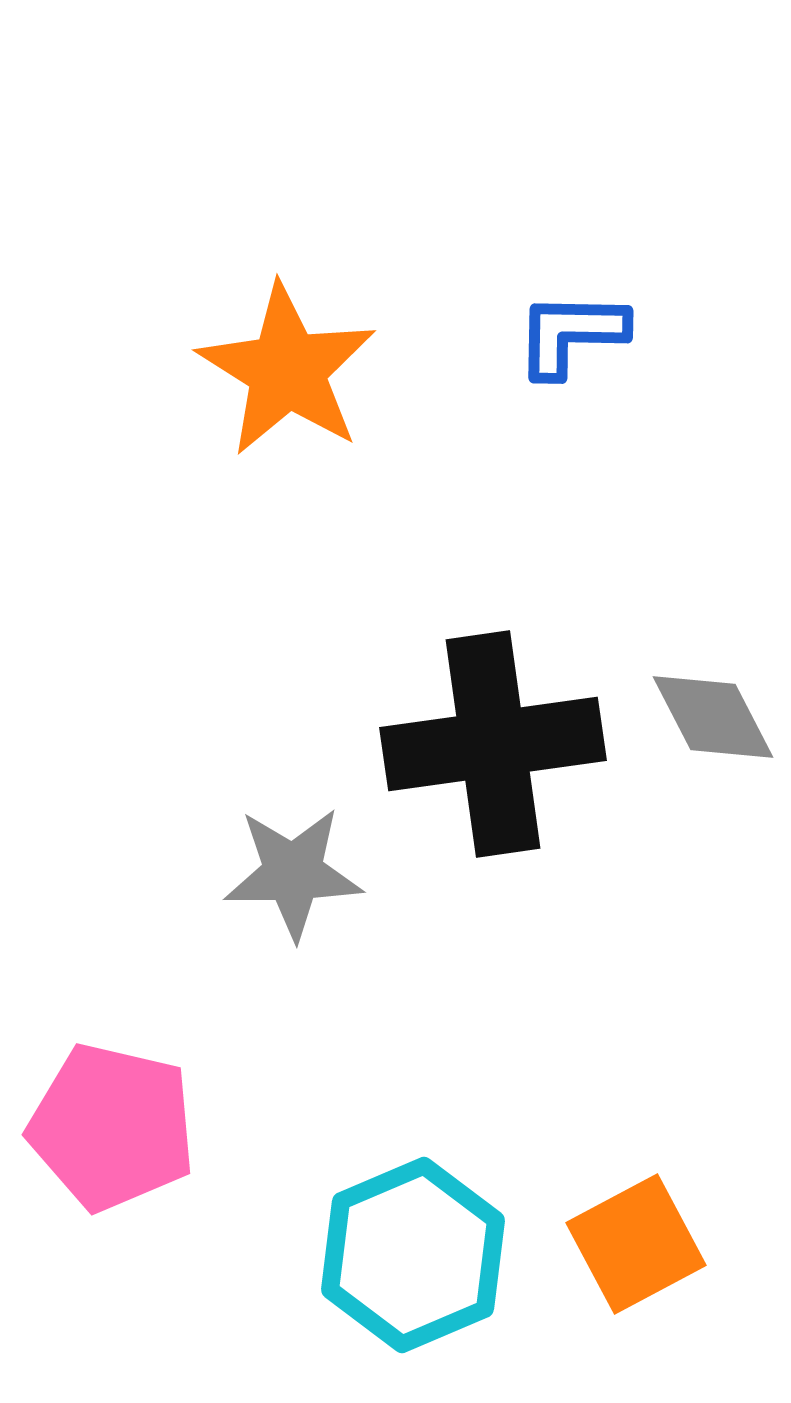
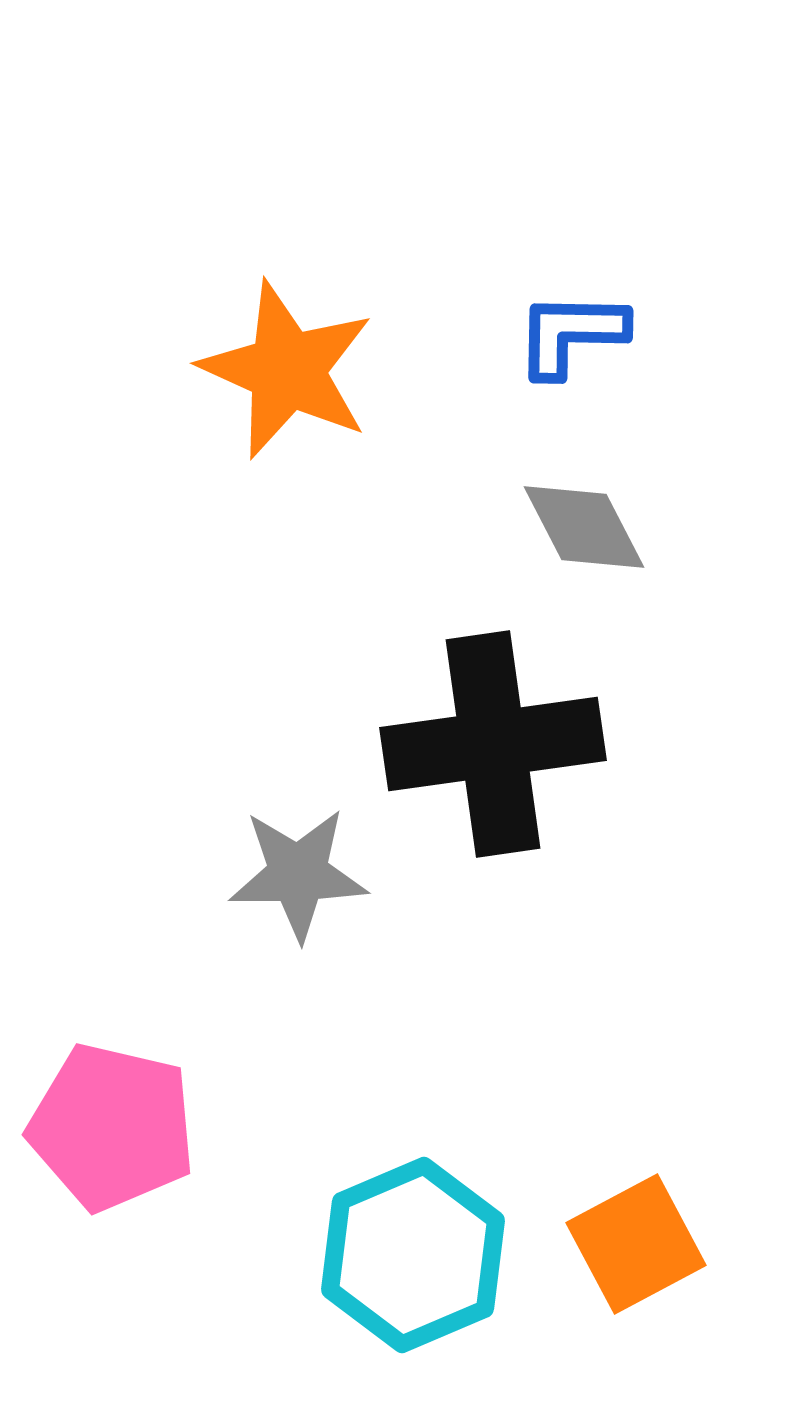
orange star: rotated 8 degrees counterclockwise
gray diamond: moved 129 px left, 190 px up
gray star: moved 5 px right, 1 px down
